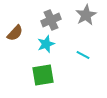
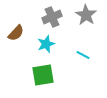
gray star: rotated 10 degrees counterclockwise
gray cross: moved 1 px right, 3 px up
brown semicircle: moved 1 px right
